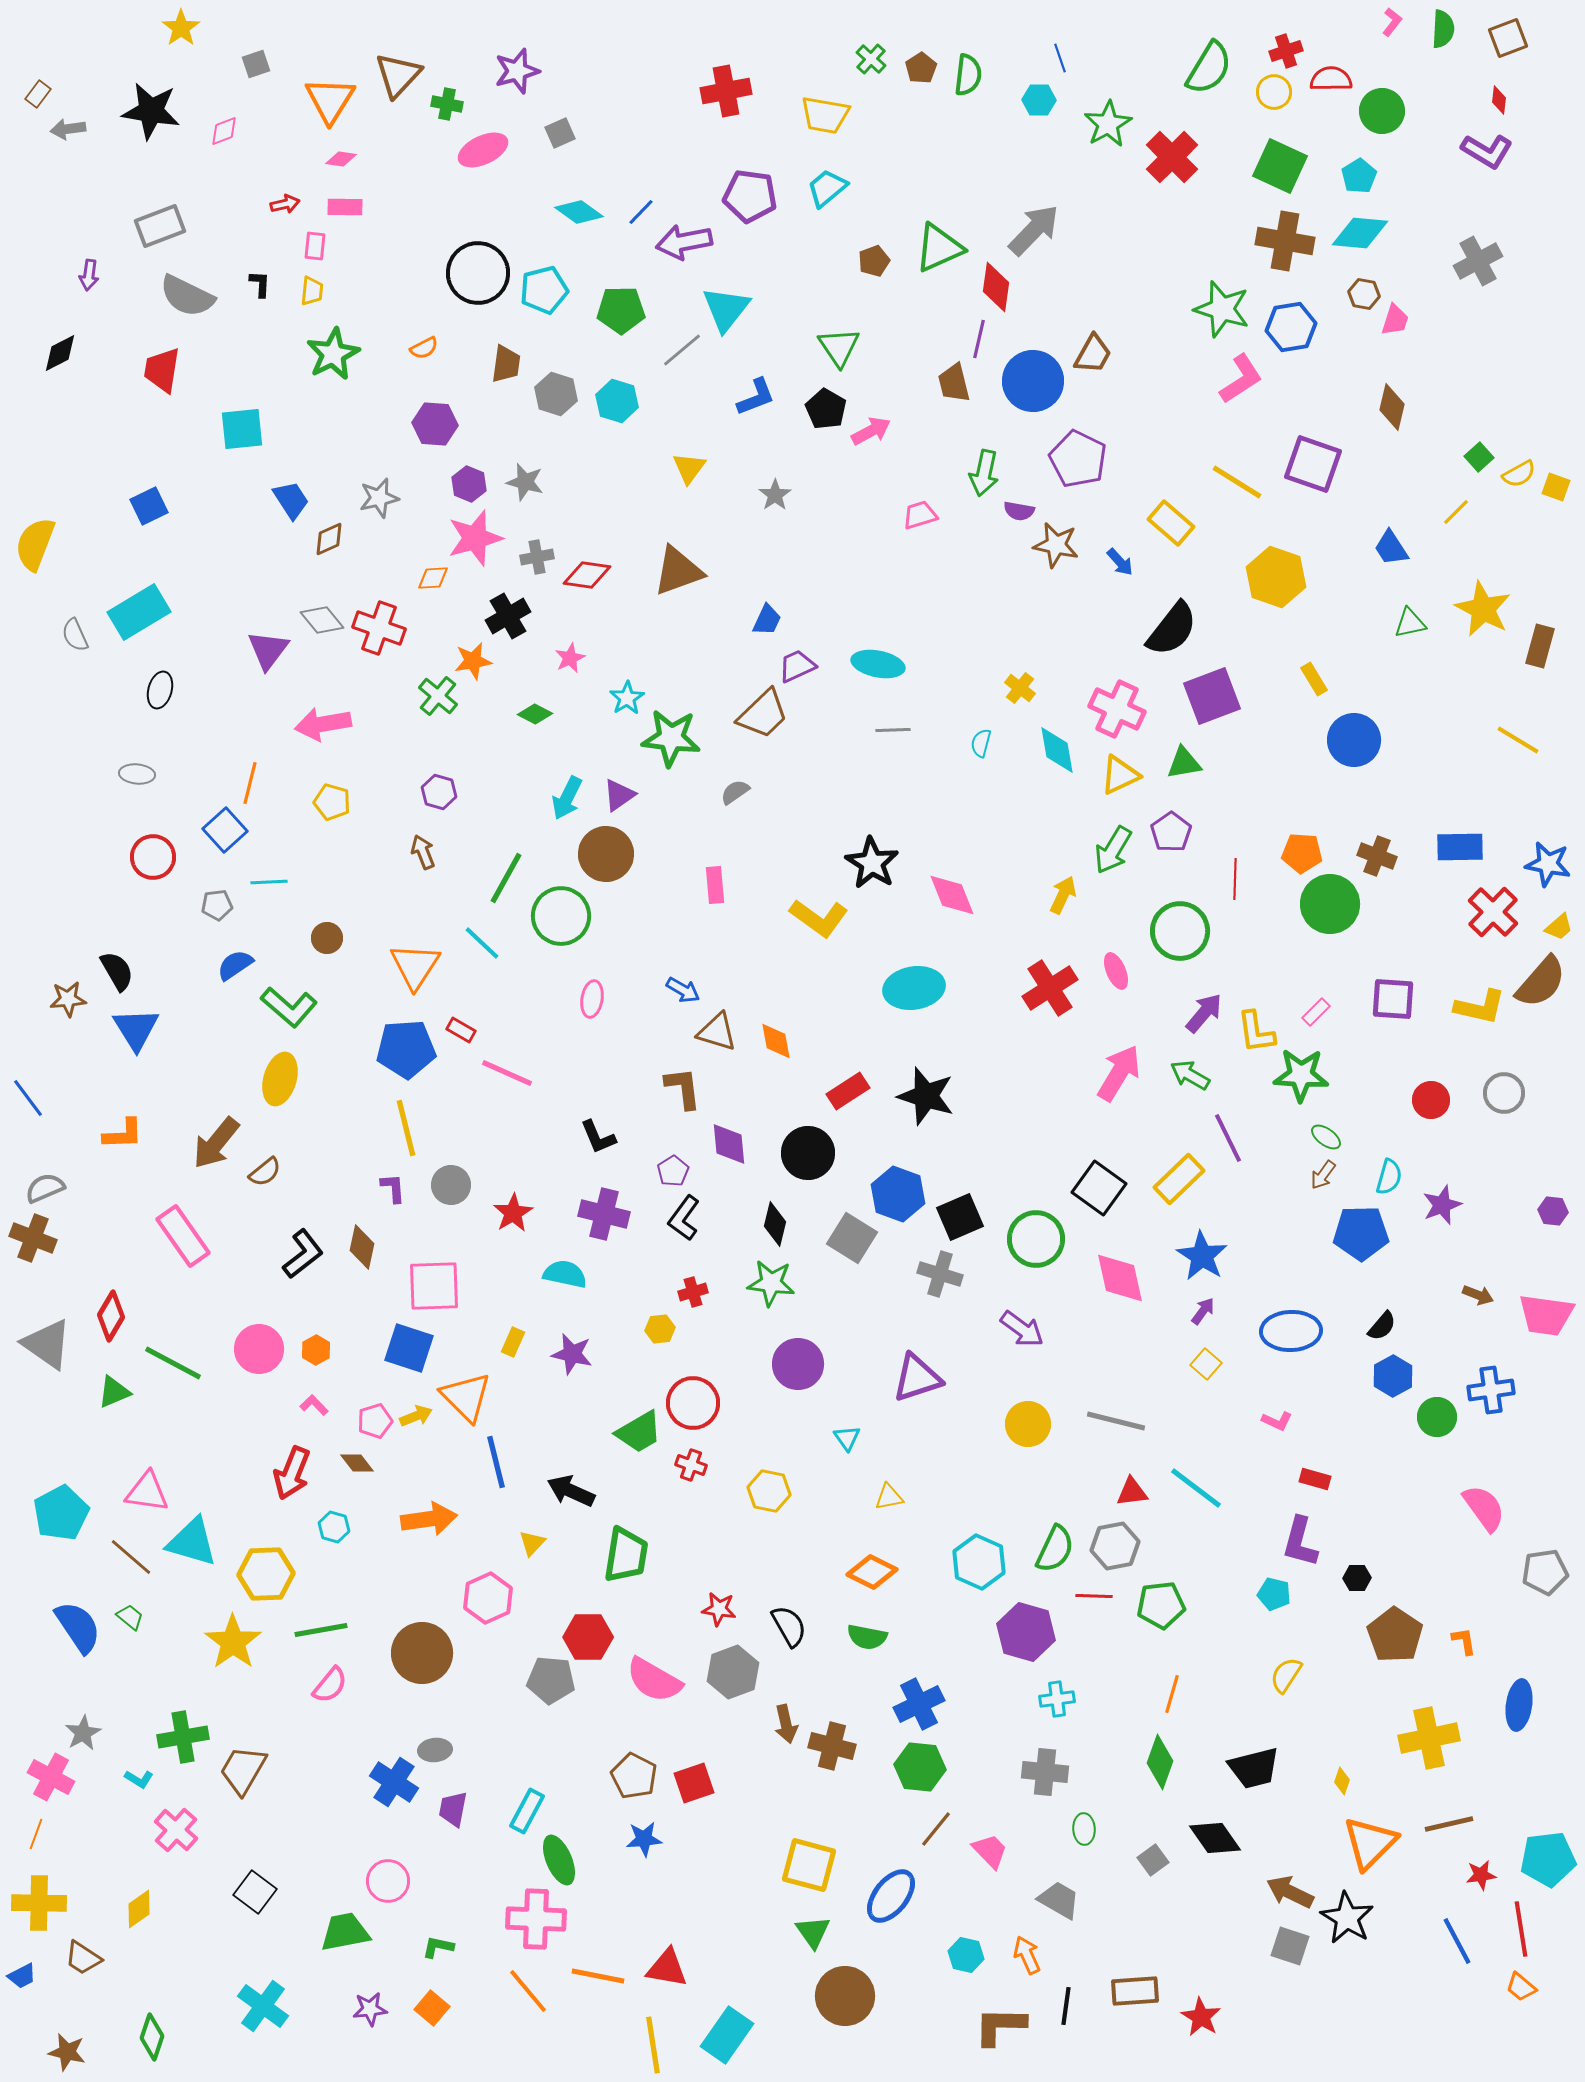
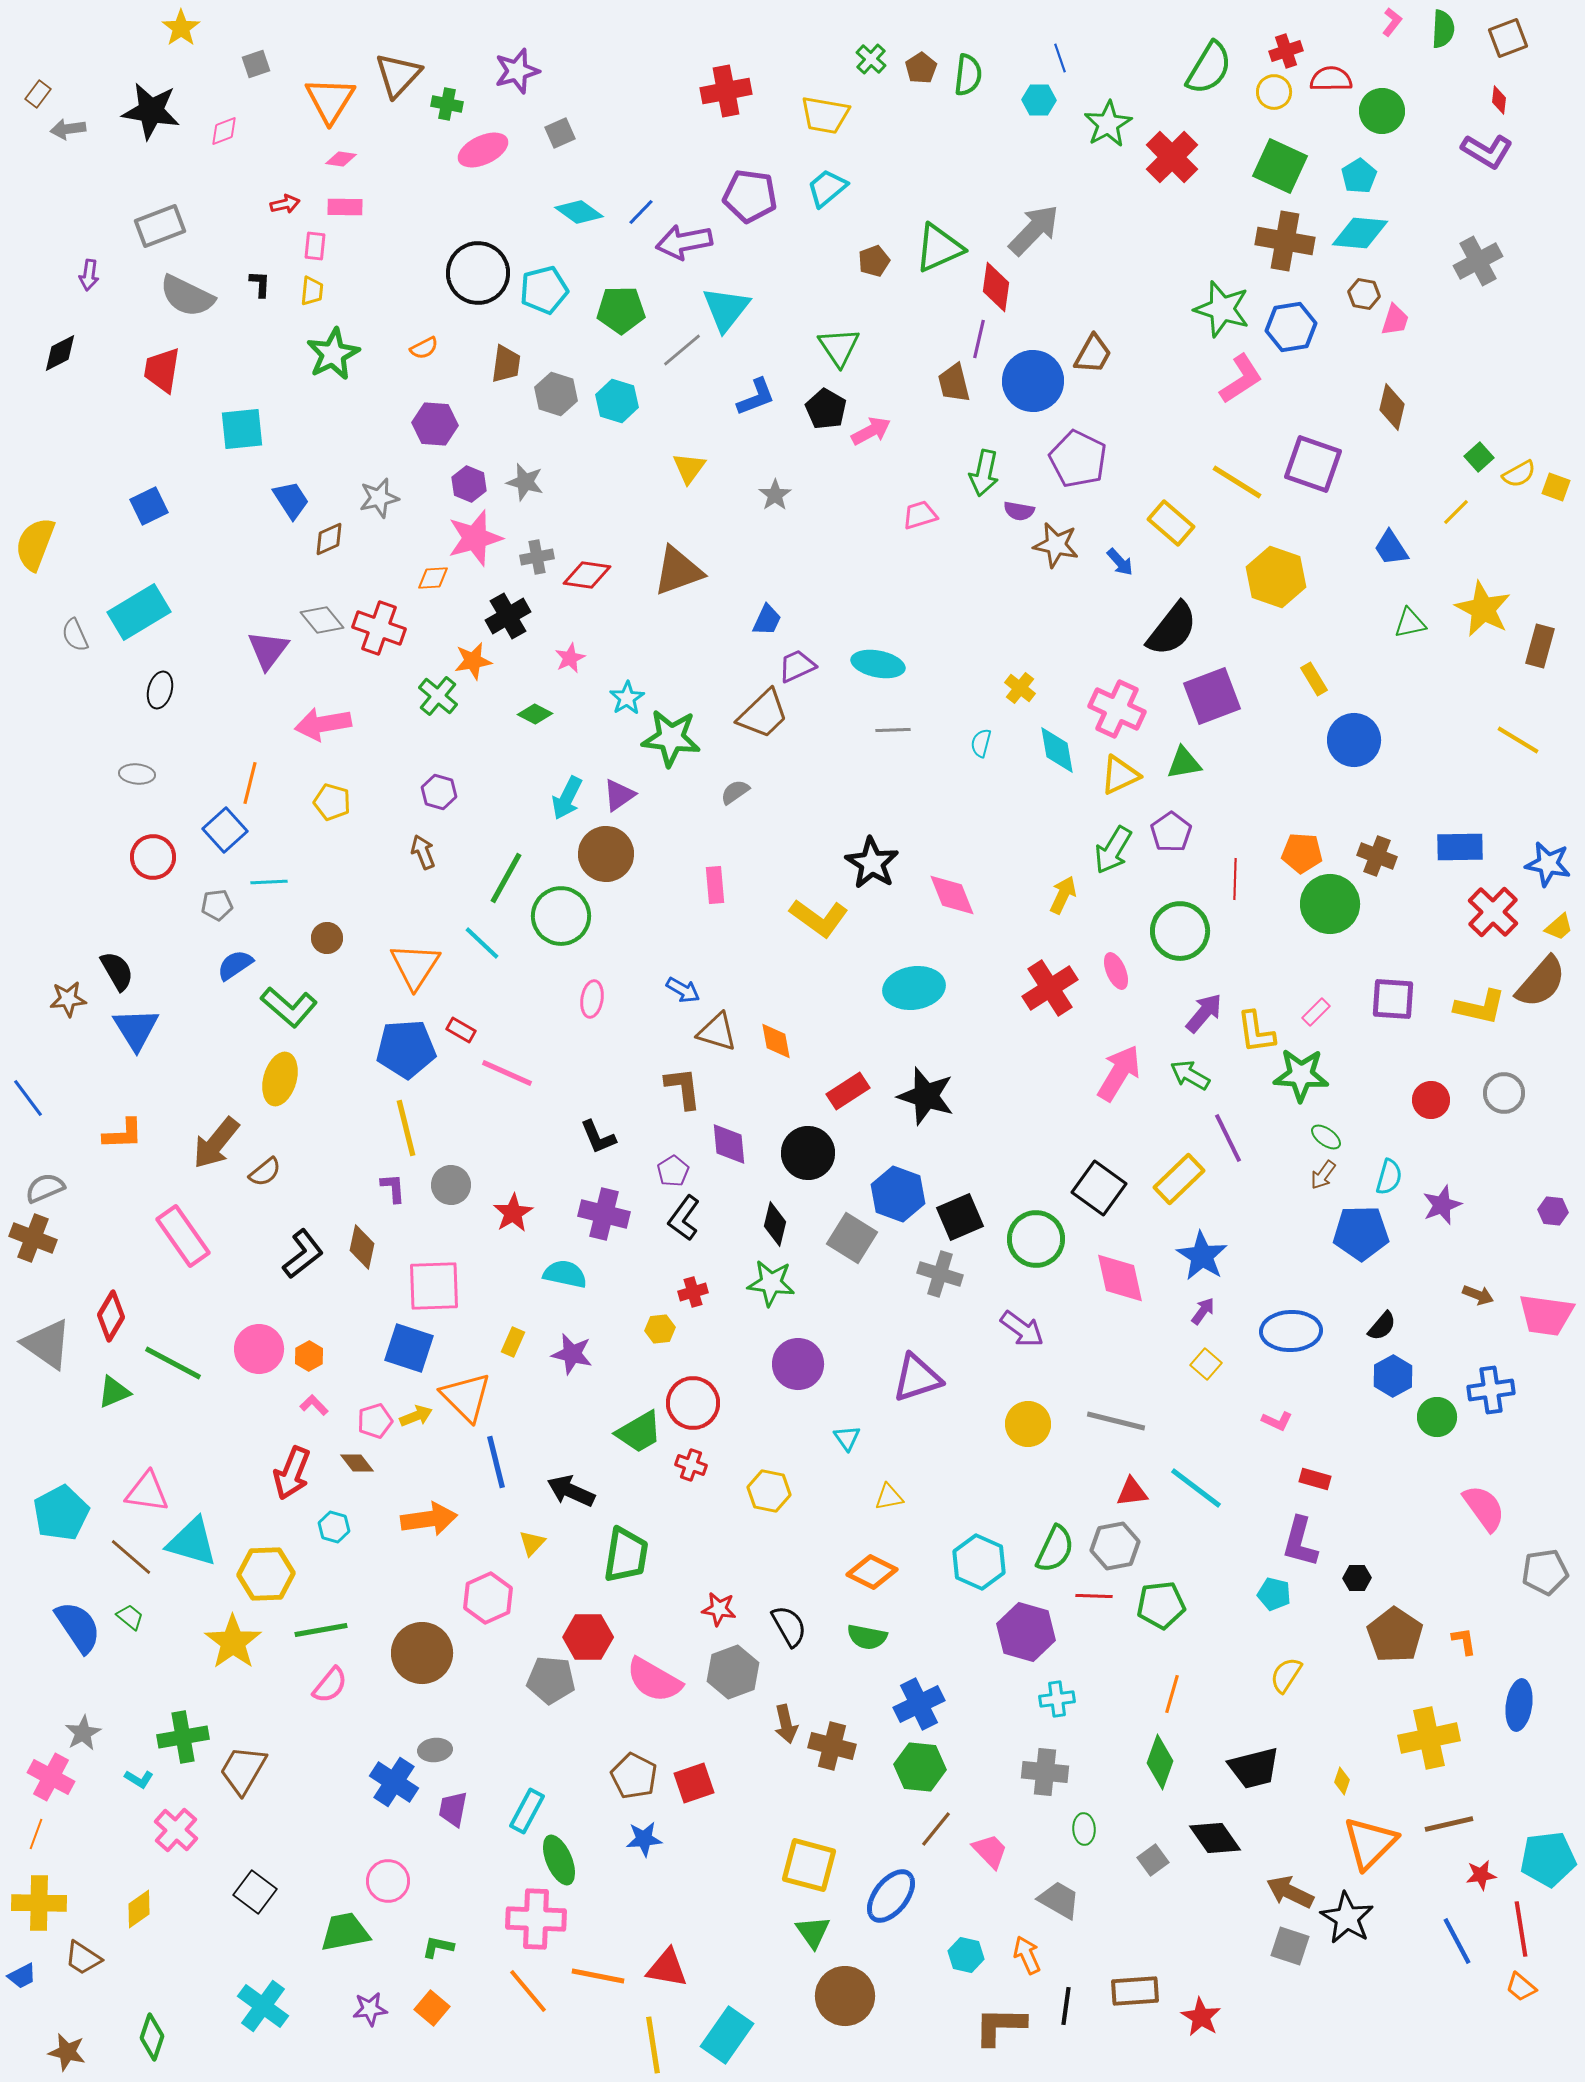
orange hexagon at (316, 1350): moved 7 px left, 6 px down
